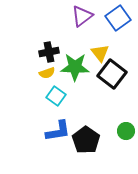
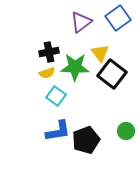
purple triangle: moved 1 px left, 6 px down
black pentagon: rotated 16 degrees clockwise
